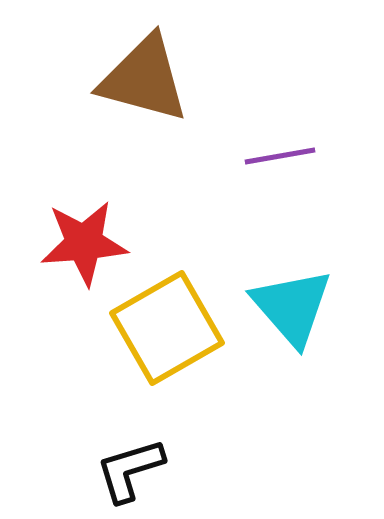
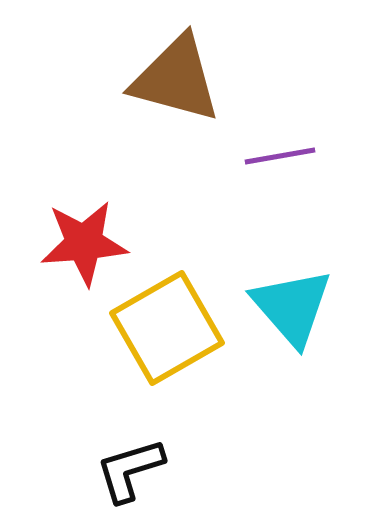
brown triangle: moved 32 px right
